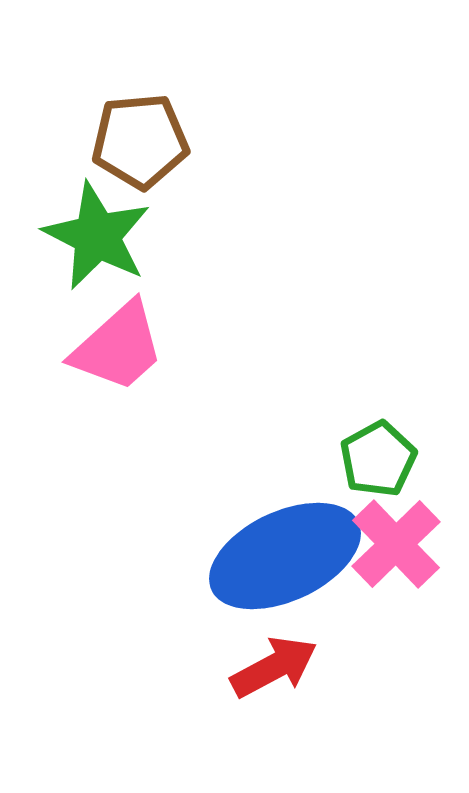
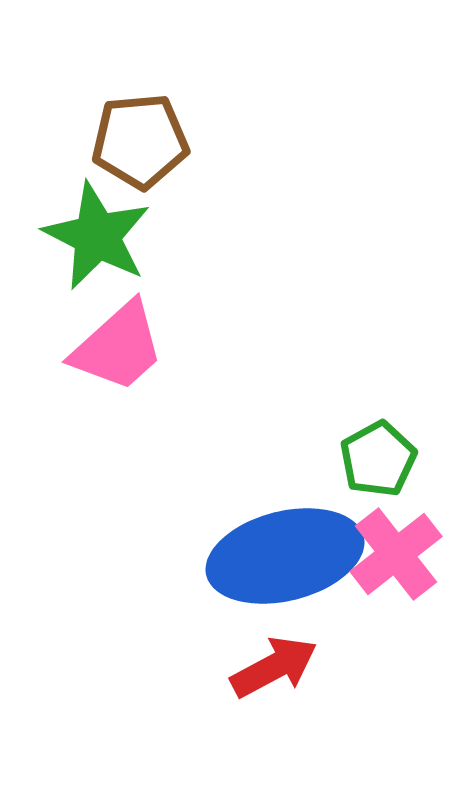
pink cross: moved 10 px down; rotated 6 degrees clockwise
blue ellipse: rotated 11 degrees clockwise
